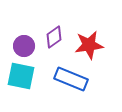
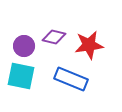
purple diamond: rotated 50 degrees clockwise
